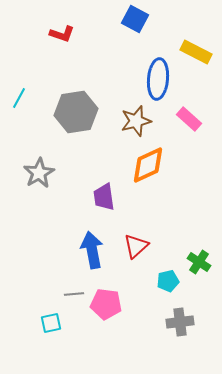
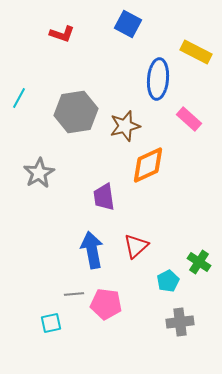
blue square: moved 7 px left, 5 px down
brown star: moved 11 px left, 5 px down
cyan pentagon: rotated 15 degrees counterclockwise
